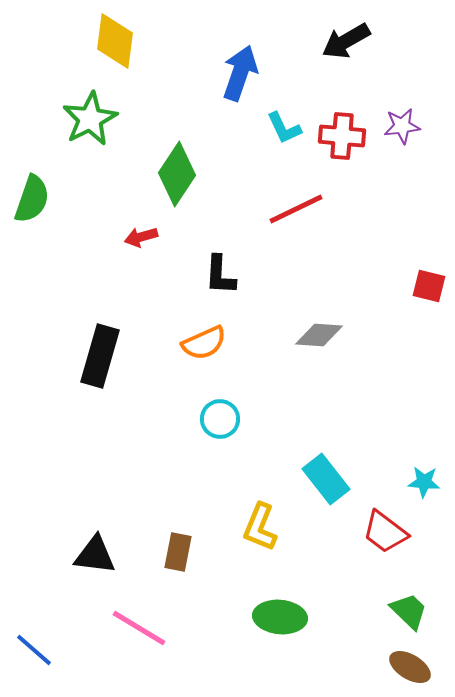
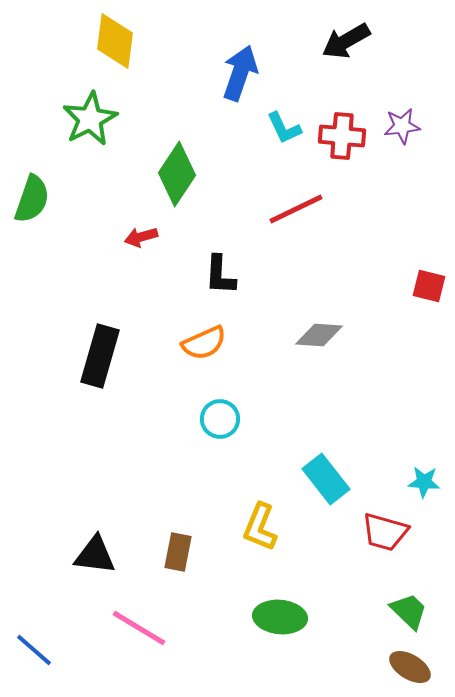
red trapezoid: rotated 21 degrees counterclockwise
